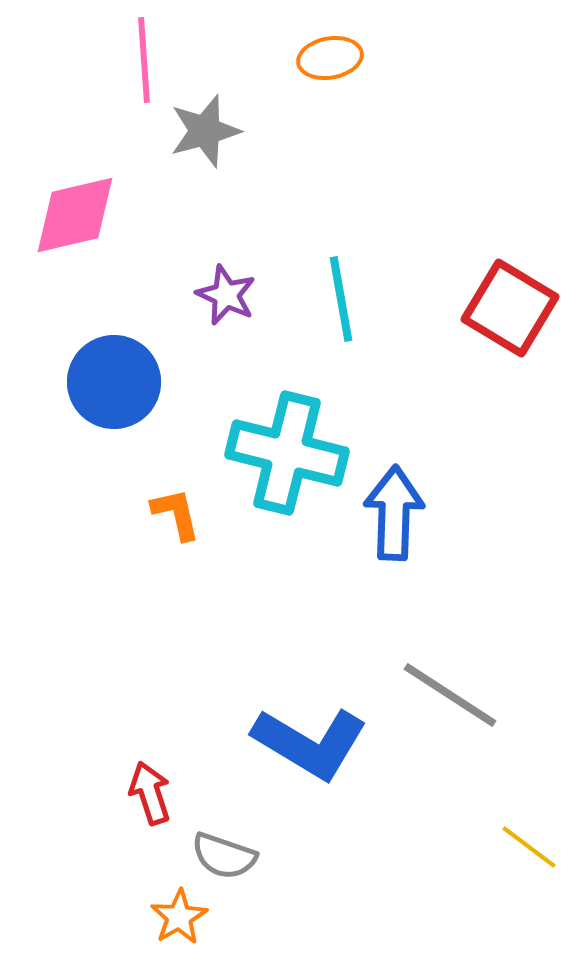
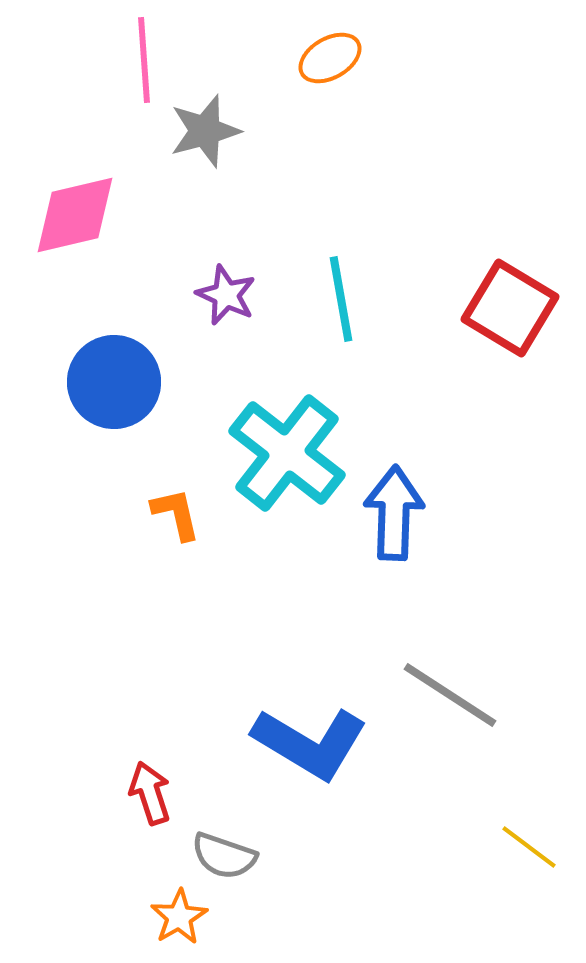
orange ellipse: rotated 20 degrees counterclockwise
cyan cross: rotated 24 degrees clockwise
